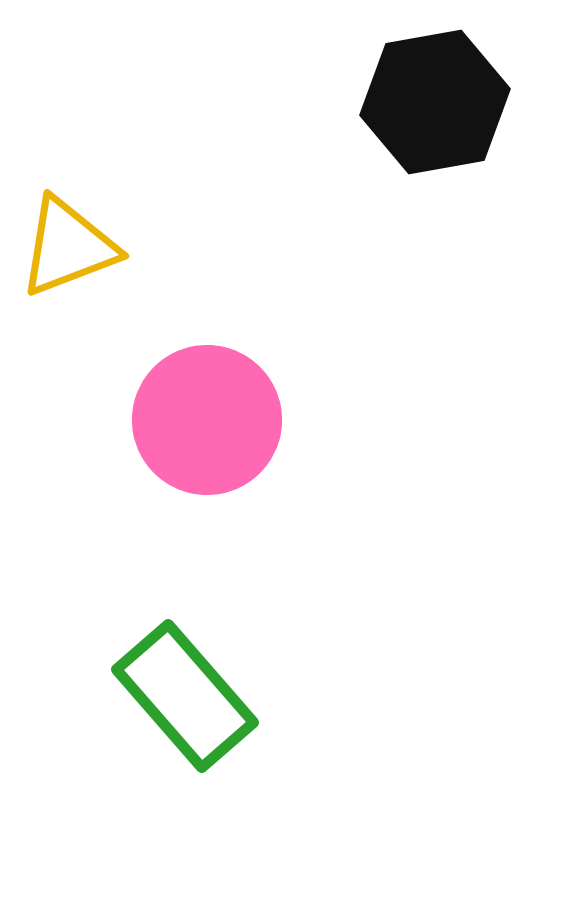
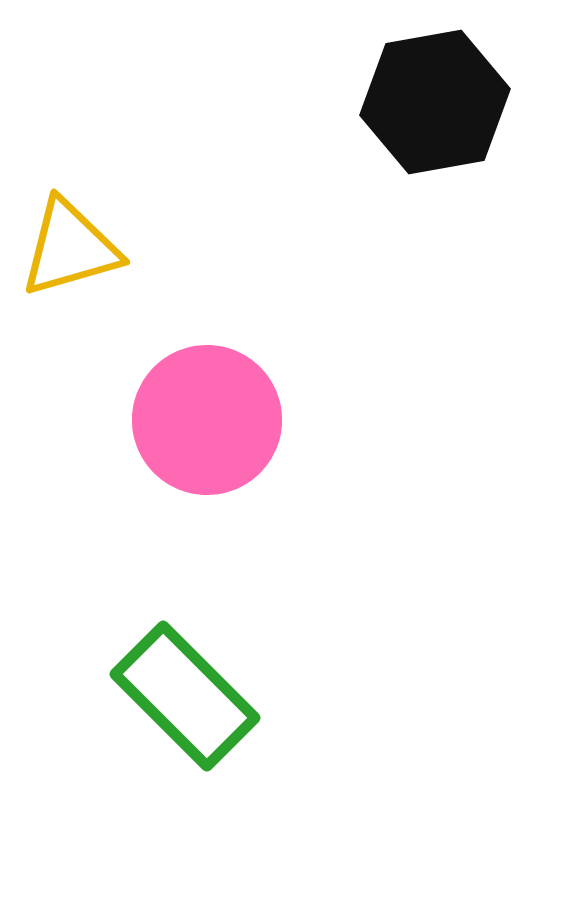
yellow triangle: moved 2 px right, 1 px down; rotated 5 degrees clockwise
green rectangle: rotated 4 degrees counterclockwise
